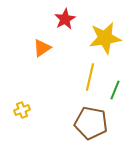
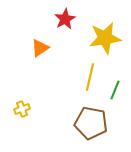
orange triangle: moved 2 px left
yellow cross: moved 1 px up
